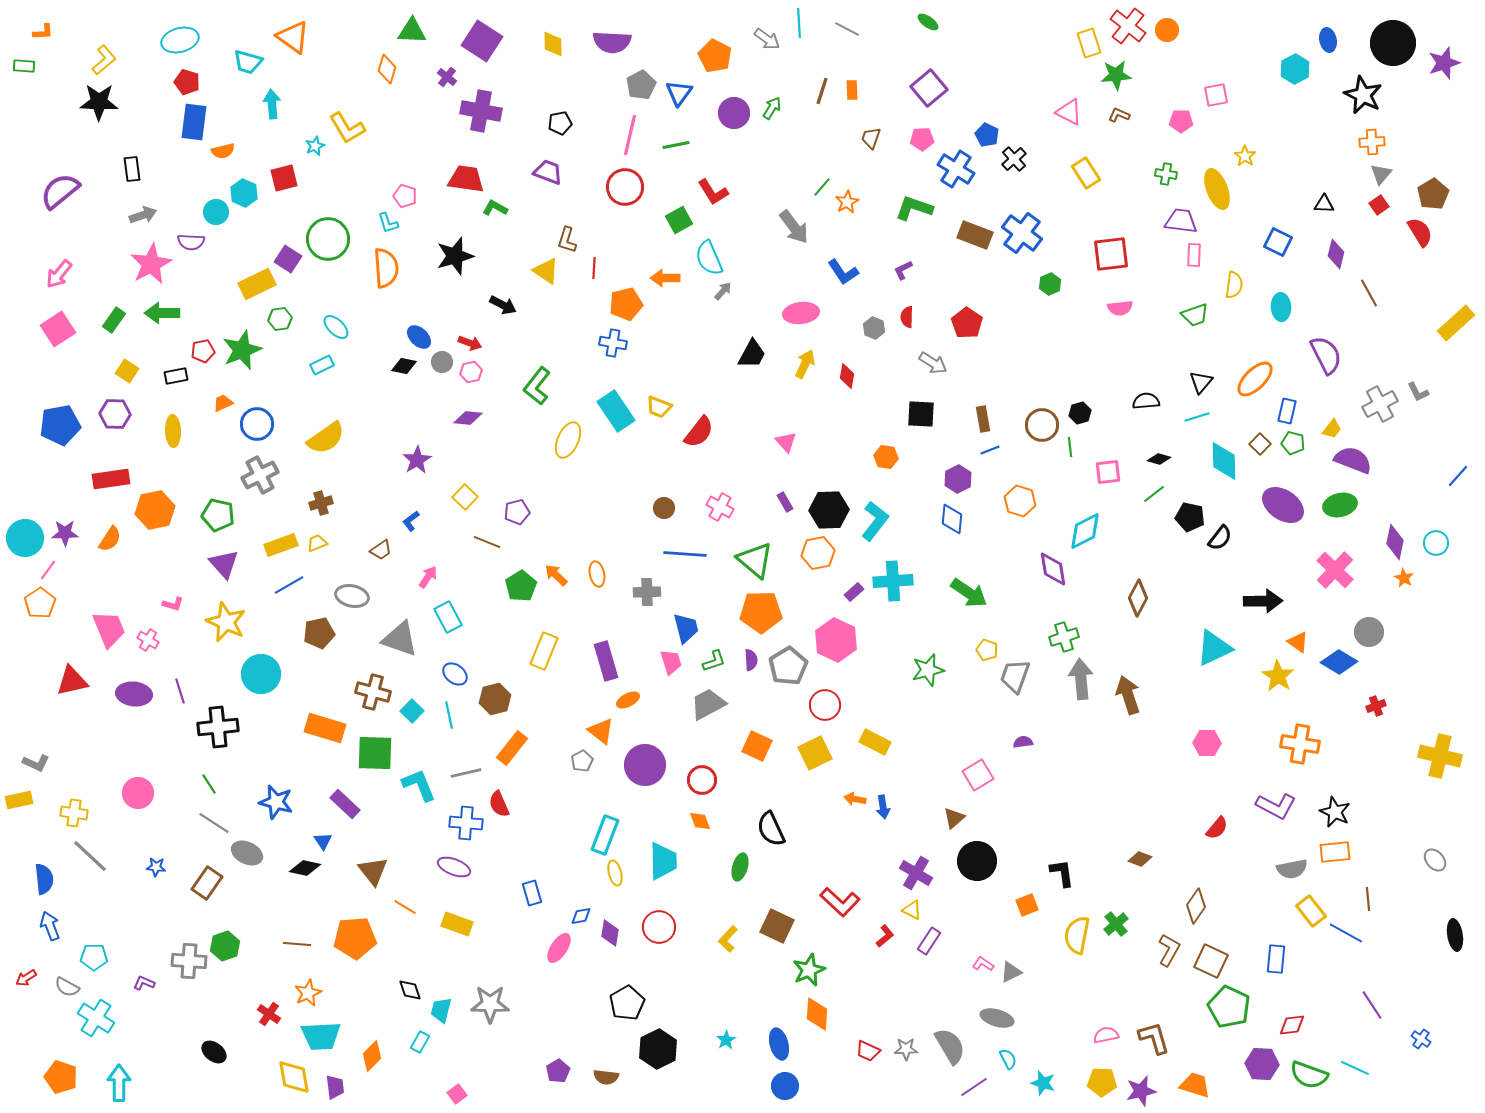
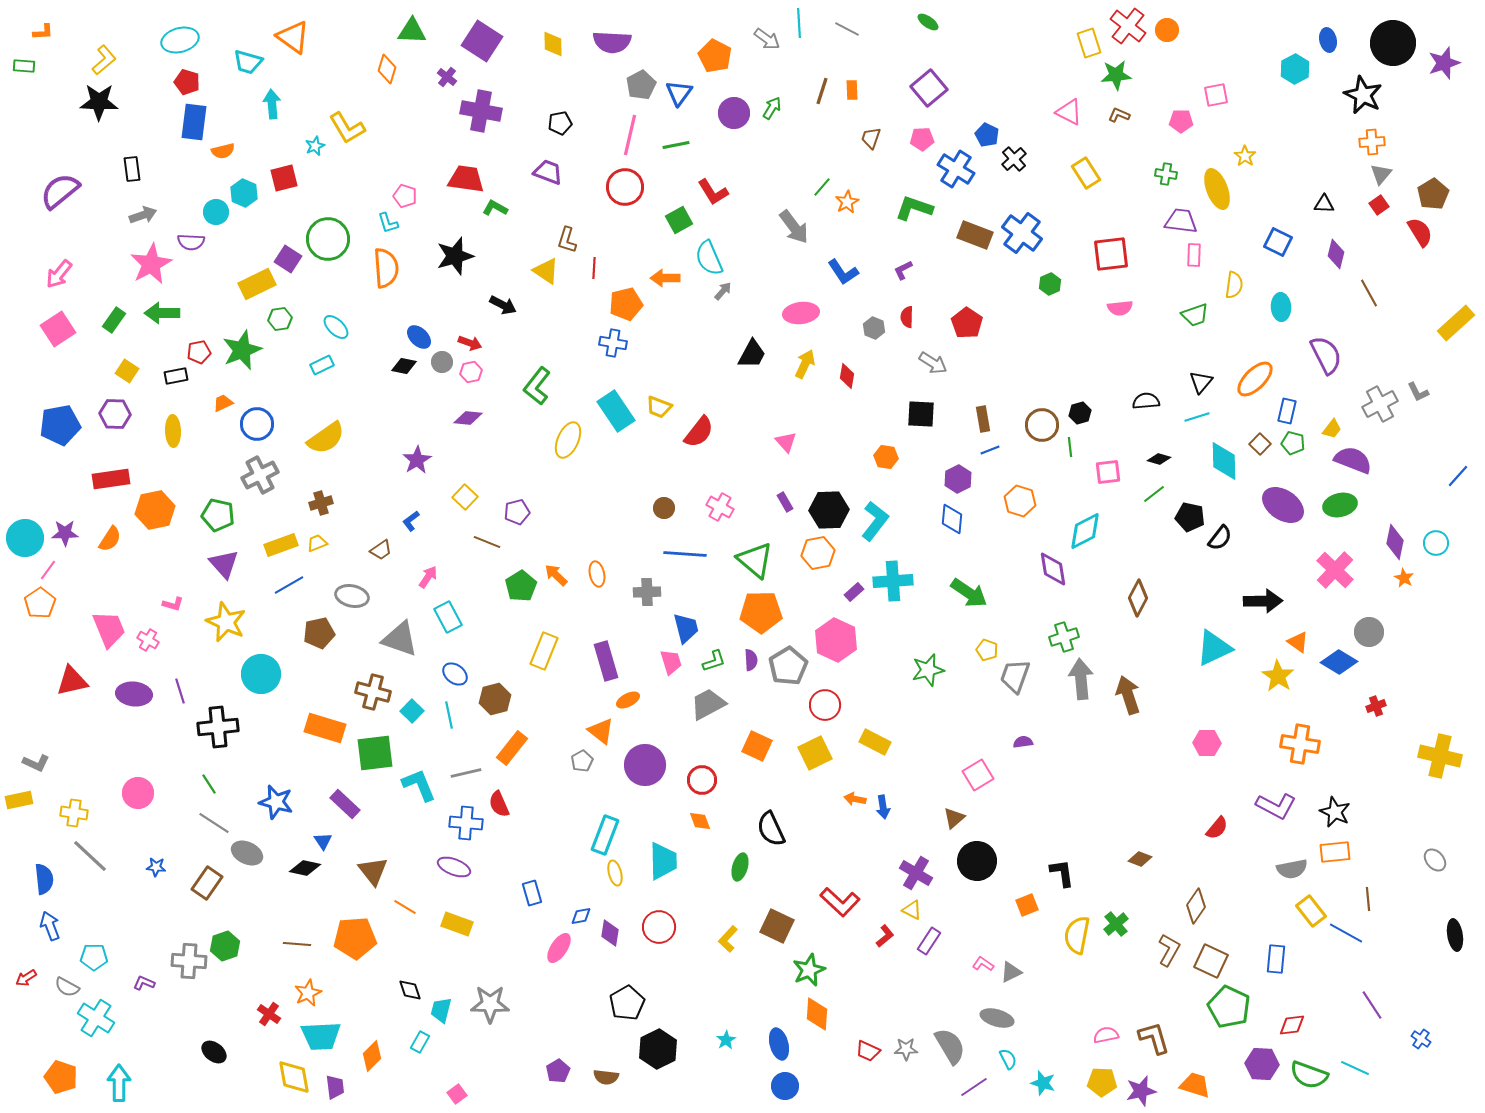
red pentagon at (203, 351): moved 4 px left, 1 px down
green square at (375, 753): rotated 9 degrees counterclockwise
